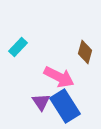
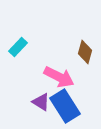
purple triangle: rotated 24 degrees counterclockwise
